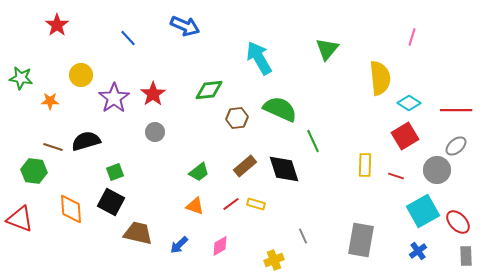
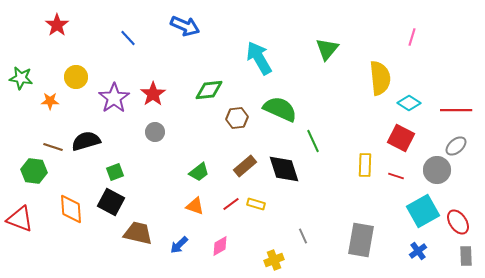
yellow circle at (81, 75): moved 5 px left, 2 px down
red square at (405, 136): moved 4 px left, 2 px down; rotated 32 degrees counterclockwise
red ellipse at (458, 222): rotated 10 degrees clockwise
